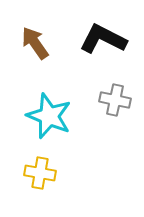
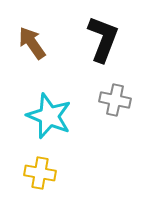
black L-shape: rotated 84 degrees clockwise
brown arrow: moved 3 px left
